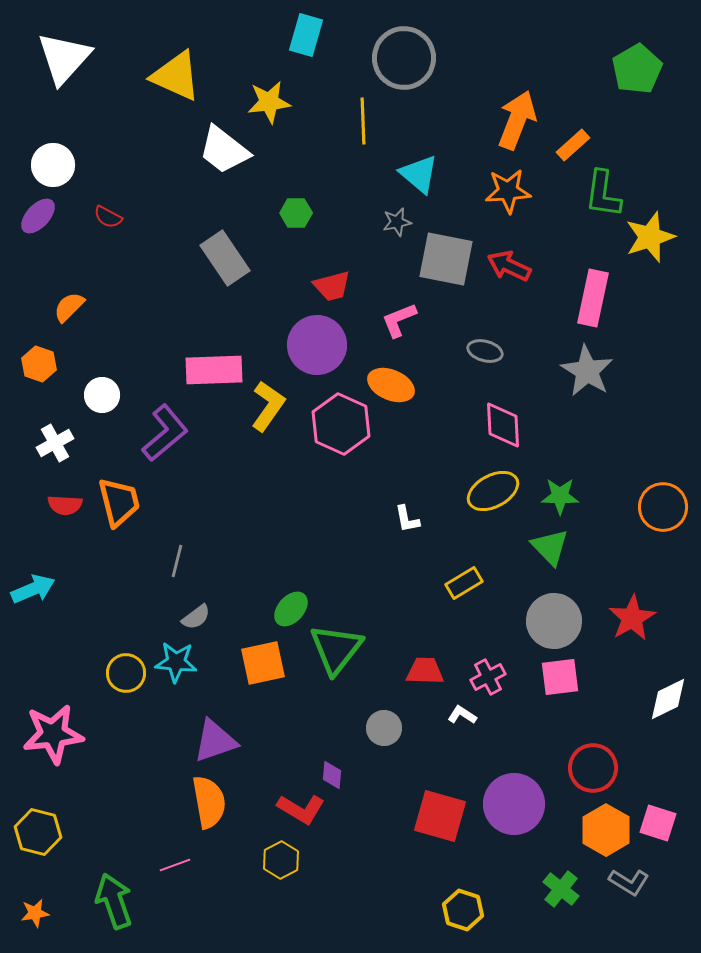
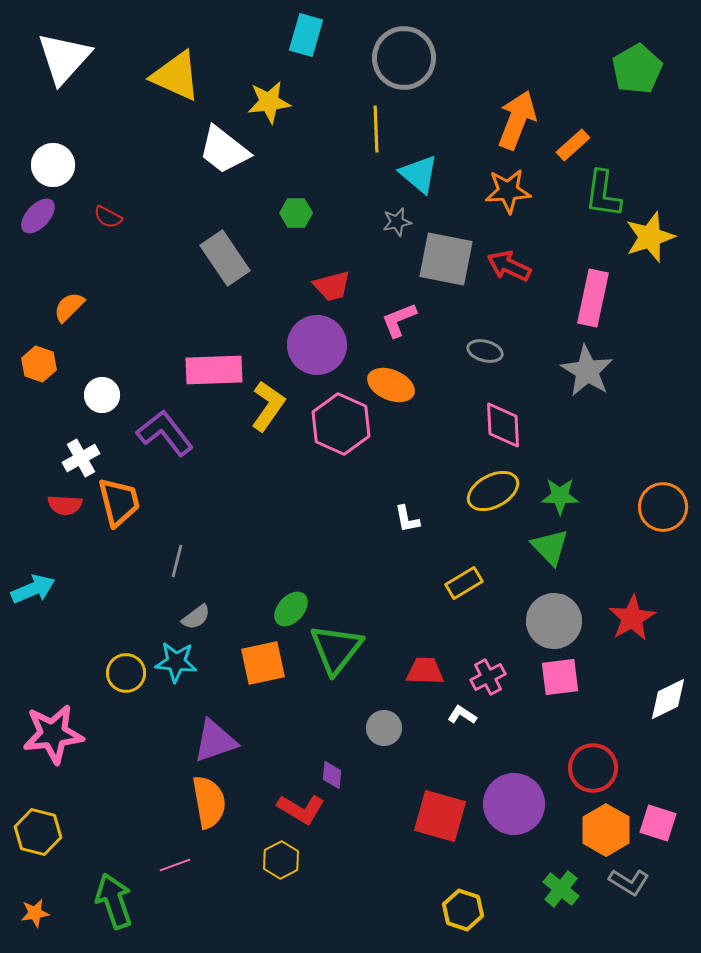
yellow line at (363, 121): moved 13 px right, 8 px down
purple L-shape at (165, 433): rotated 88 degrees counterclockwise
white cross at (55, 443): moved 26 px right, 15 px down
